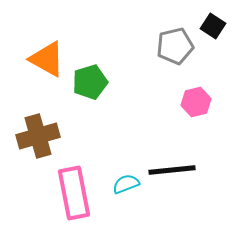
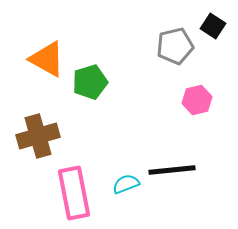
pink hexagon: moved 1 px right, 2 px up
